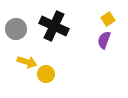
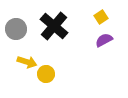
yellow square: moved 7 px left, 2 px up
black cross: rotated 16 degrees clockwise
purple semicircle: rotated 42 degrees clockwise
